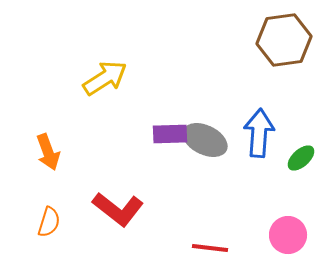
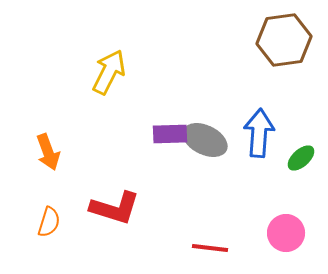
yellow arrow: moved 4 px right, 6 px up; rotated 30 degrees counterclockwise
red L-shape: moved 3 px left, 1 px up; rotated 21 degrees counterclockwise
pink circle: moved 2 px left, 2 px up
